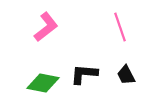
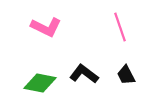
pink L-shape: rotated 64 degrees clockwise
black L-shape: rotated 32 degrees clockwise
green diamond: moved 3 px left
